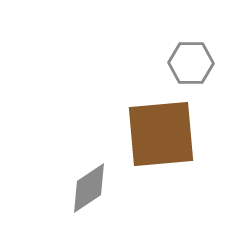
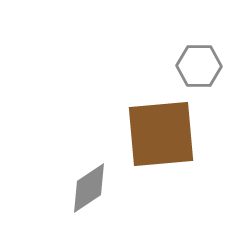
gray hexagon: moved 8 px right, 3 px down
